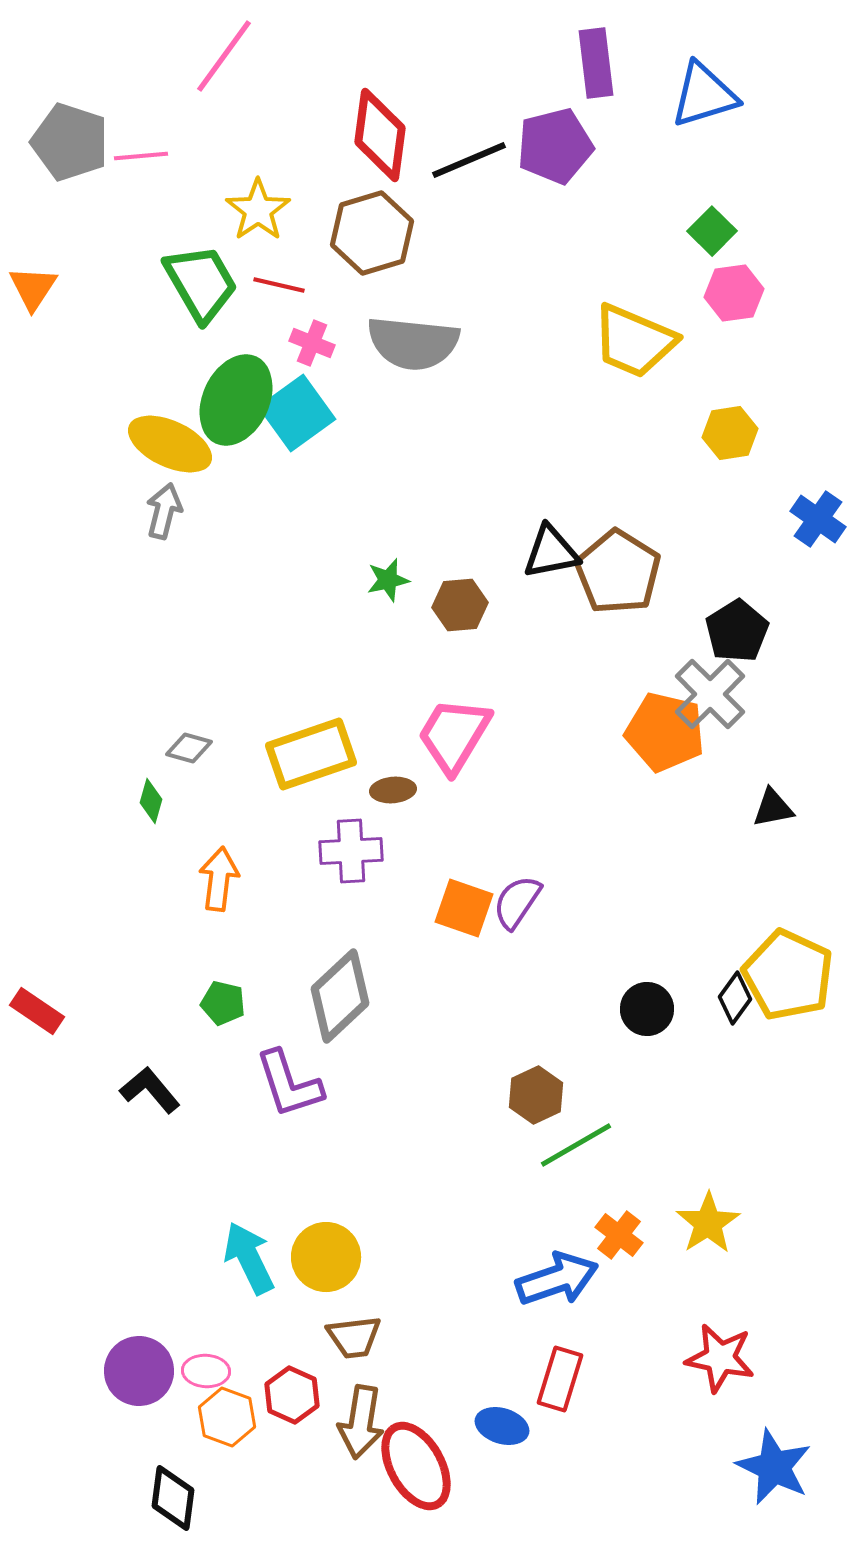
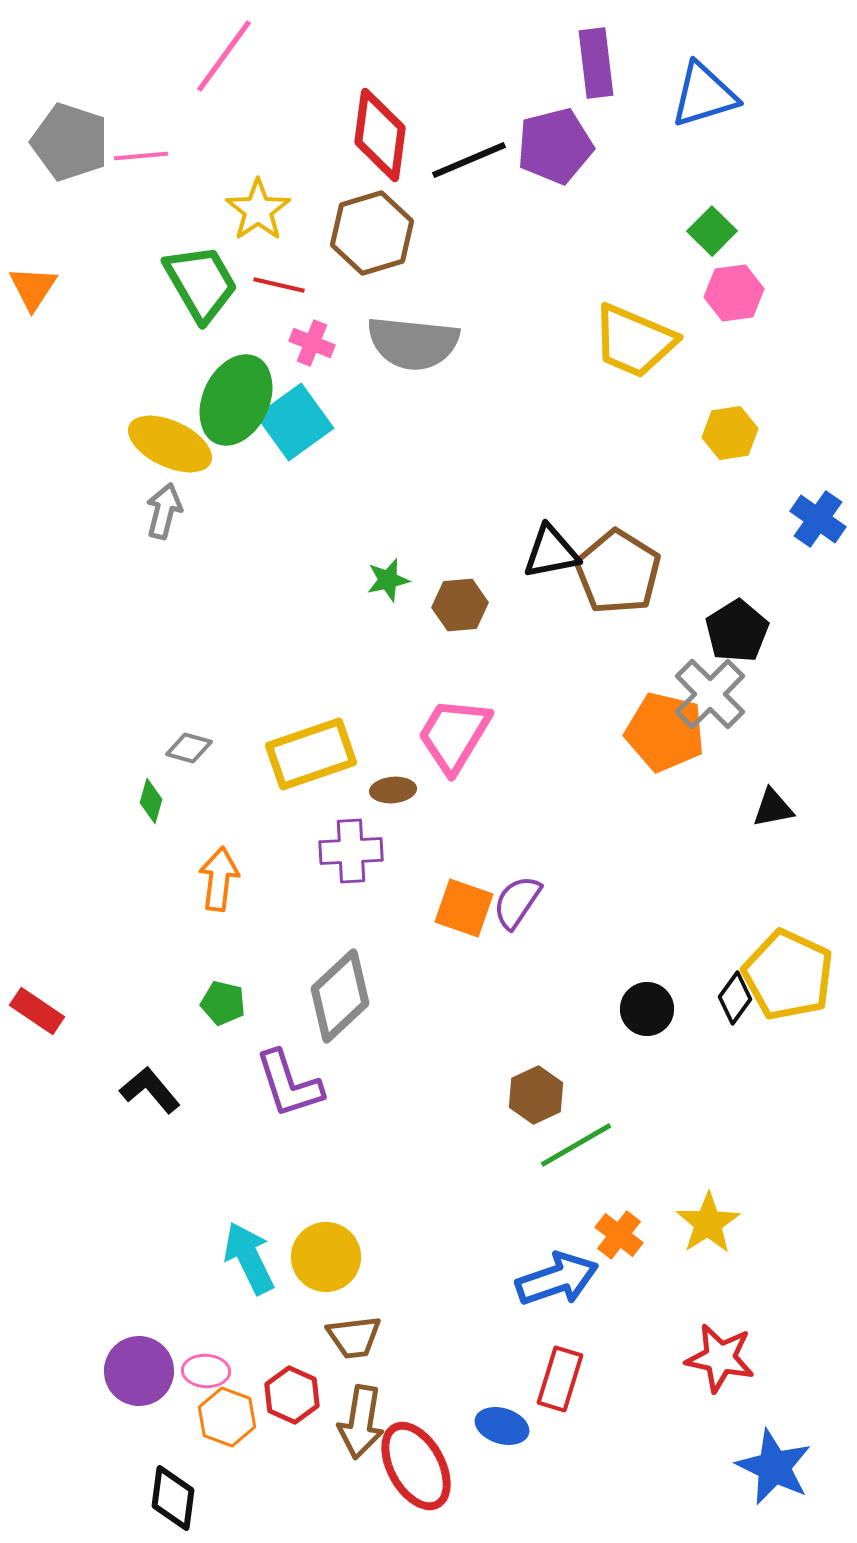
cyan square at (297, 413): moved 2 px left, 9 px down
